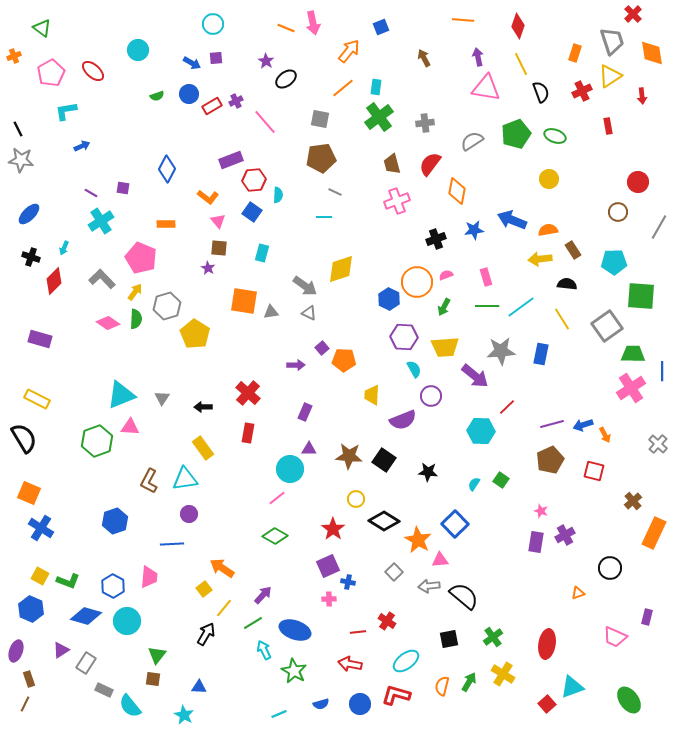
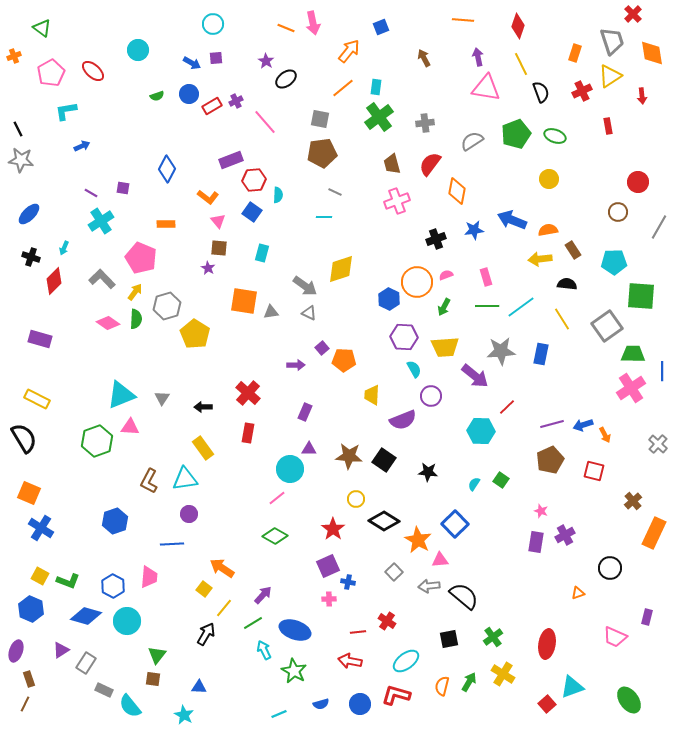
brown pentagon at (321, 158): moved 1 px right, 5 px up
yellow square at (204, 589): rotated 14 degrees counterclockwise
red arrow at (350, 664): moved 3 px up
